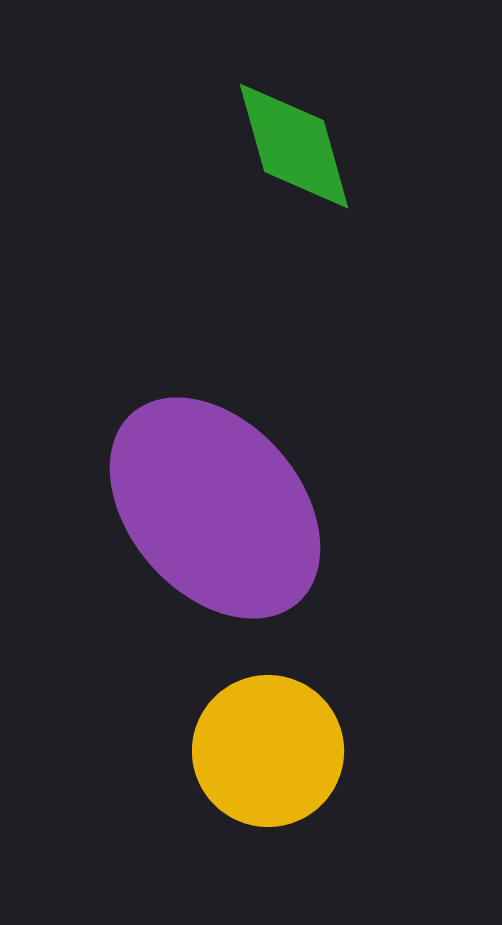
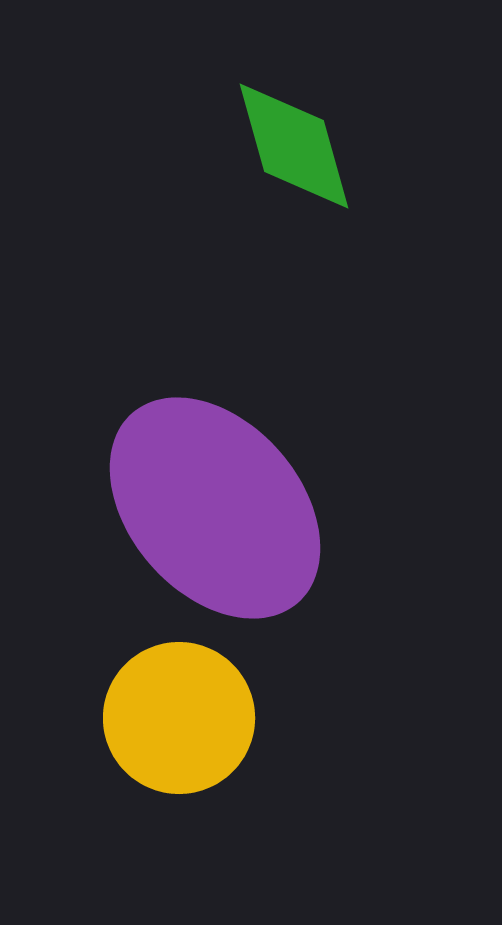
yellow circle: moved 89 px left, 33 px up
